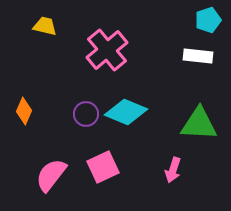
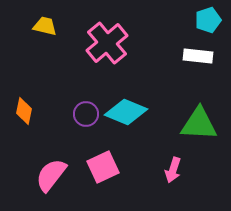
pink cross: moved 7 px up
orange diamond: rotated 12 degrees counterclockwise
